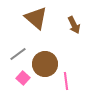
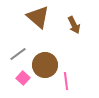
brown triangle: moved 2 px right, 1 px up
brown circle: moved 1 px down
